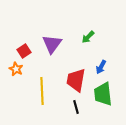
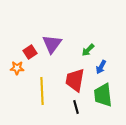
green arrow: moved 13 px down
red square: moved 6 px right, 1 px down
orange star: moved 1 px right, 1 px up; rotated 24 degrees counterclockwise
red trapezoid: moved 1 px left
green trapezoid: moved 1 px down
